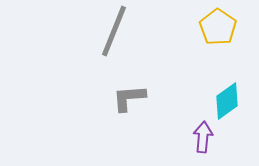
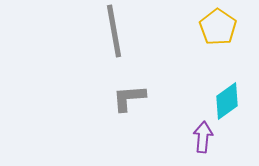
gray line: rotated 32 degrees counterclockwise
